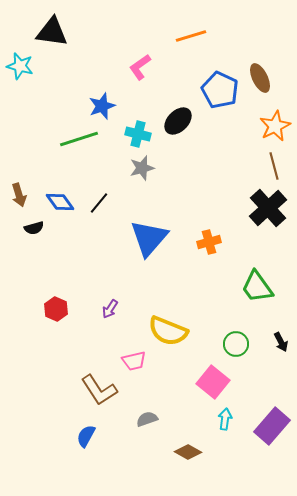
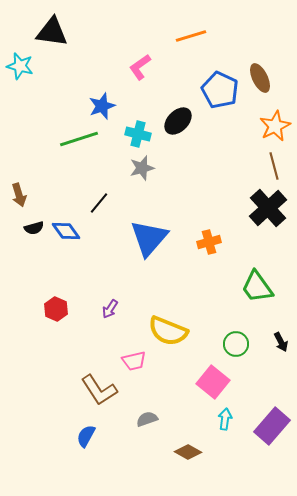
blue diamond: moved 6 px right, 29 px down
